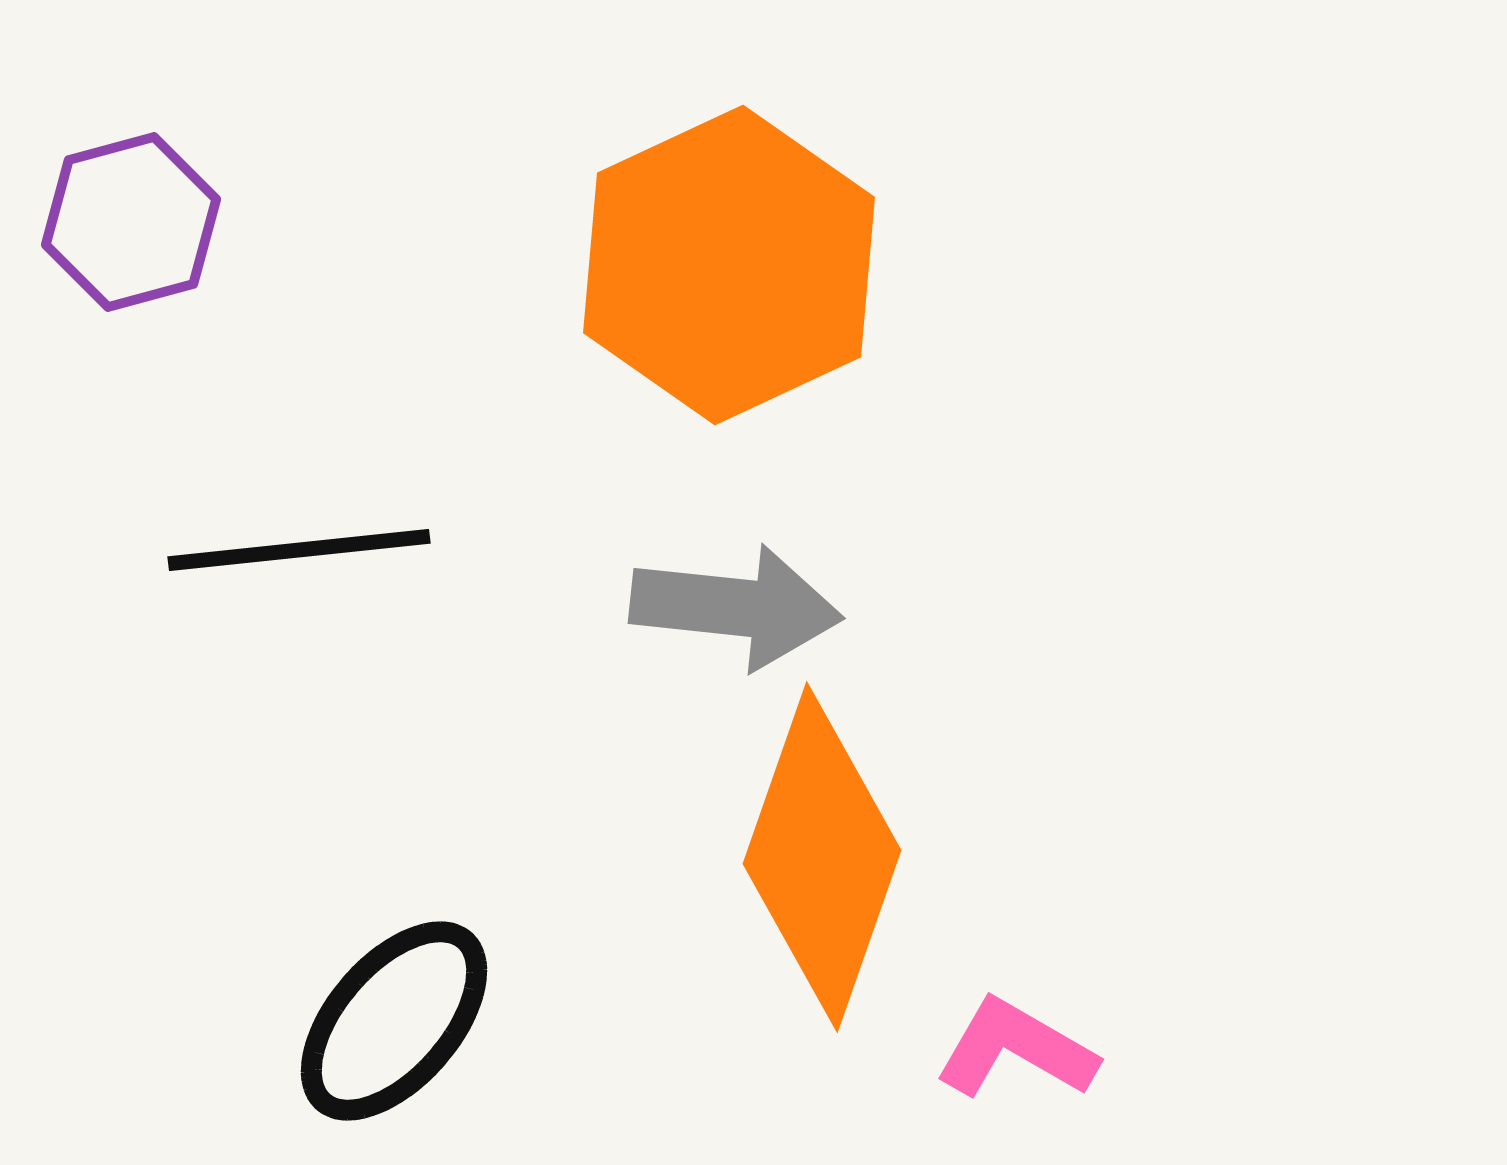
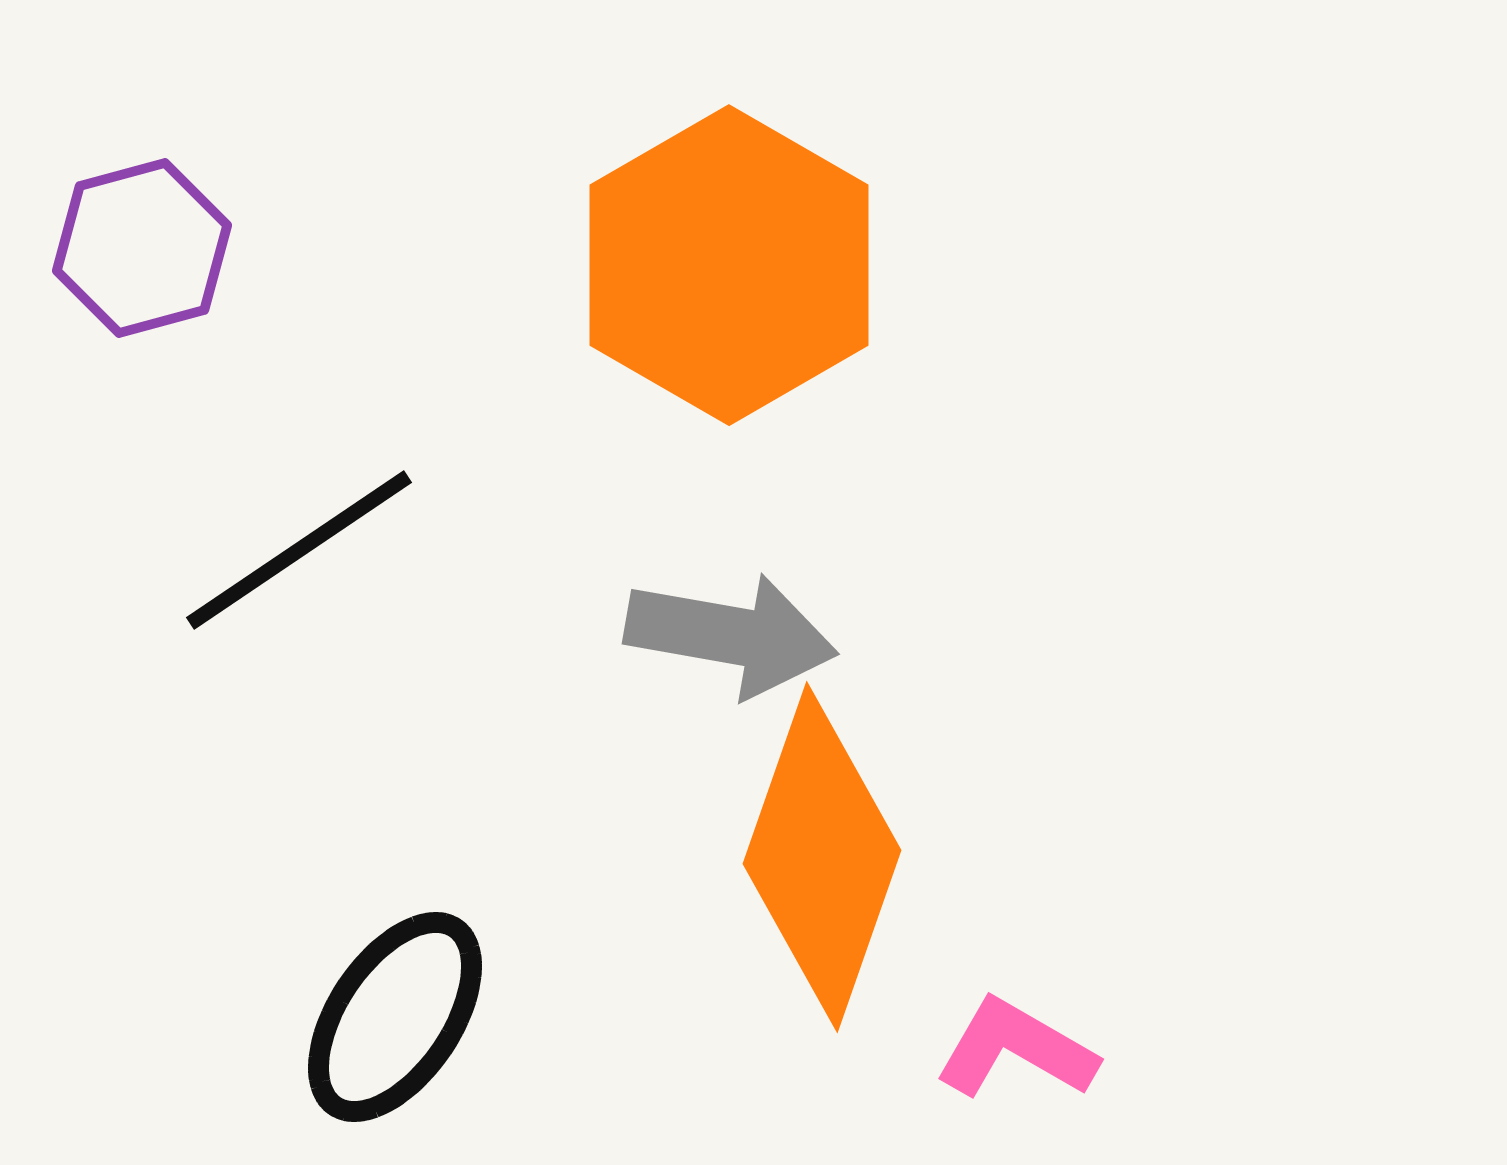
purple hexagon: moved 11 px right, 26 px down
orange hexagon: rotated 5 degrees counterclockwise
black line: rotated 28 degrees counterclockwise
gray arrow: moved 5 px left, 28 px down; rotated 4 degrees clockwise
black ellipse: moved 1 px right, 4 px up; rotated 7 degrees counterclockwise
